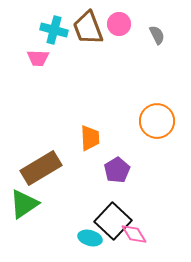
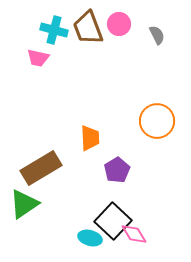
pink trapezoid: rotated 10 degrees clockwise
